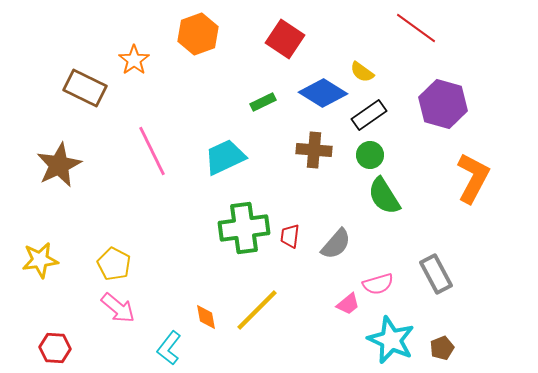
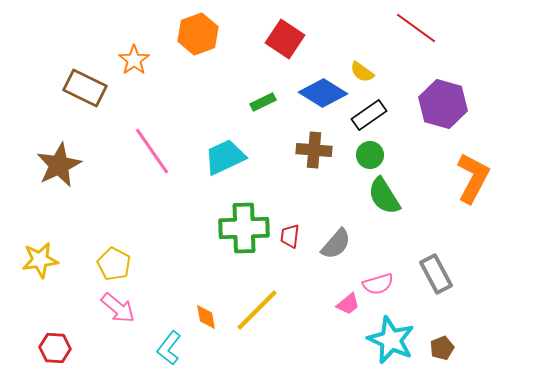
pink line: rotated 9 degrees counterclockwise
green cross: rotated 6 degrees clockwise
